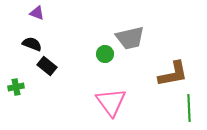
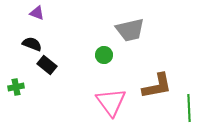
gray trapezoid: moved 8 px up
green circle: moved 1 px left, 1 px down
black rectangle: moved 1 px up
brown L-shape: moved 16 px left, 12 px down
